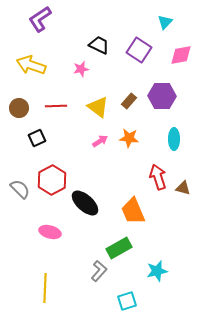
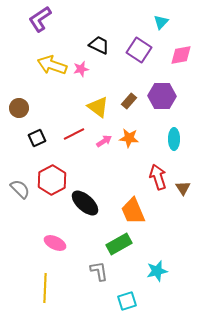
cyan triangle: moved 4 px left
yellow arrow: moved 21 px right
red line: moved 18 px right, 28 px down; rotated 25 degrees counterclockwise
pink arrow: moved 4 px right
brown triangle: rotated 42 degrees clockwise
pink ellipse: moved 5 px right, 11 px down; rotated 10 degrees clockwise
green rectangle: moved 4 px up
gray L-shape: rotated 50 degrees counterclockwise
